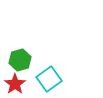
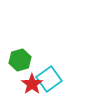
red star: moved 17 px right
